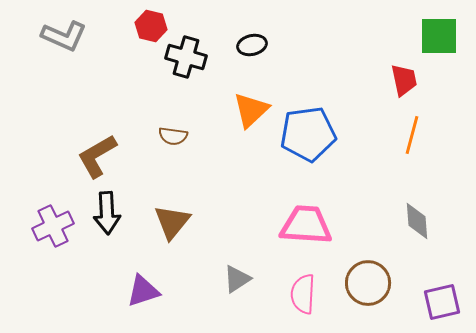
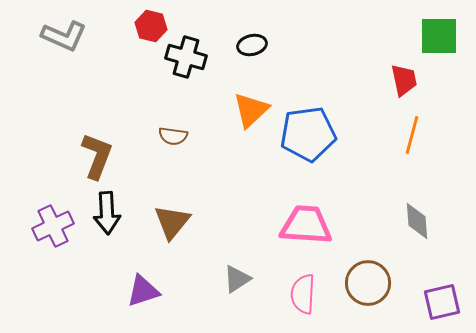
brown L-shape: rotated 141 degrees clockwise
